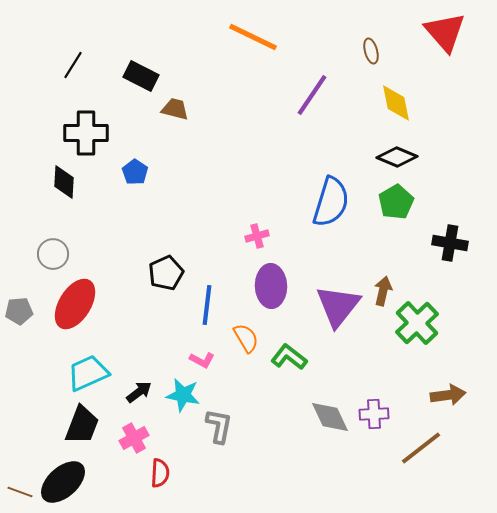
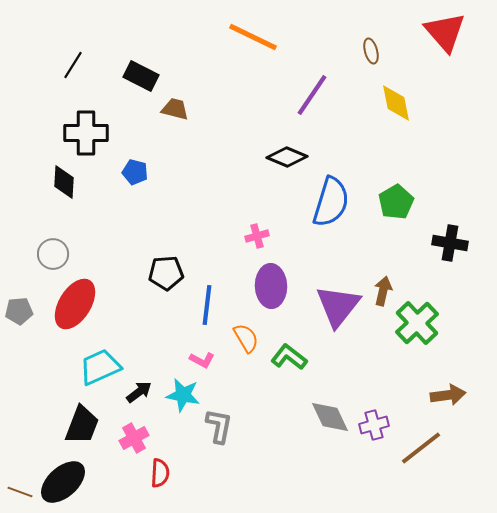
black diamond at (397, 157): moved 110 px left
blue pentagon at (135, 172): rotated 20 degrees counterclockwise
black pentagon at (166, 273): rotated 20 degrees clockwise
cyan trapezoid at (88, 373): moved 12 px right, 6 px up
purple cross at (374, 414): moved 11 px down; rotated 12 degrees counterclockwise
